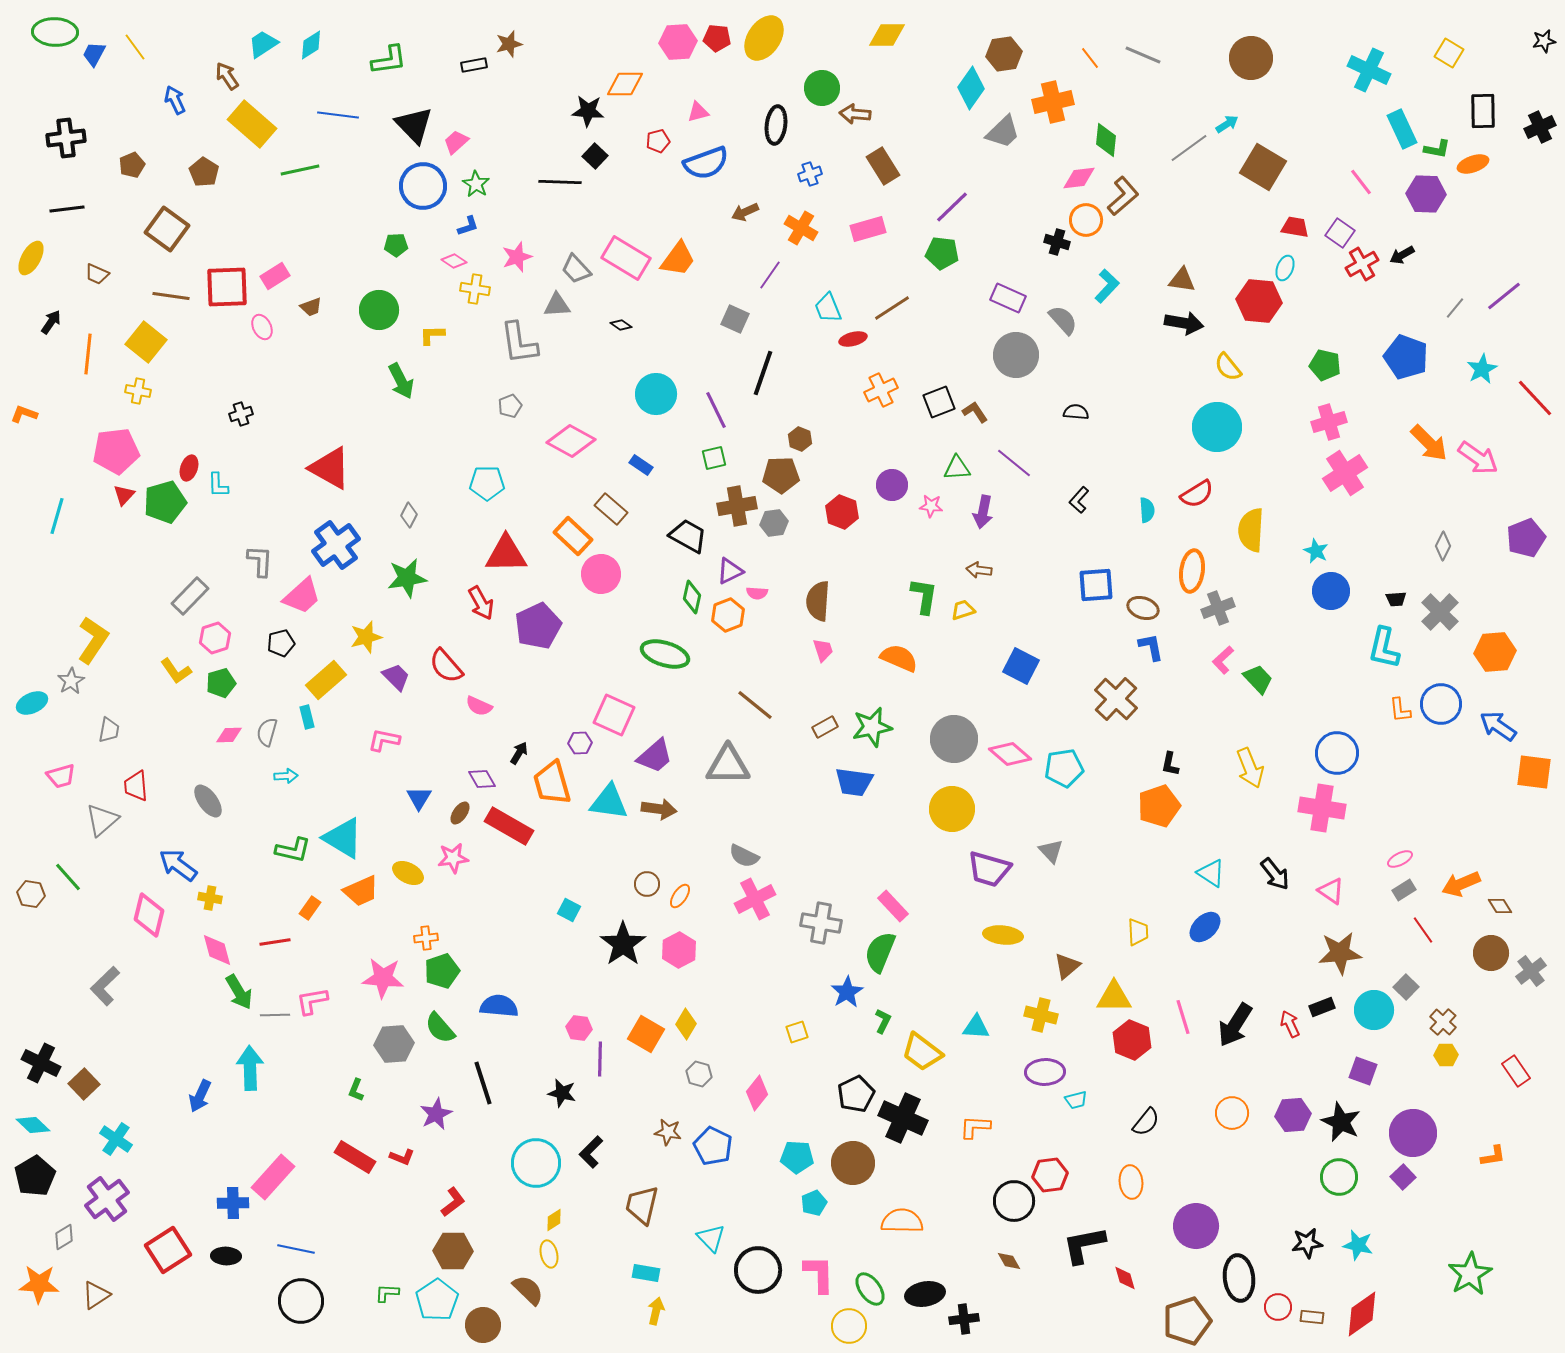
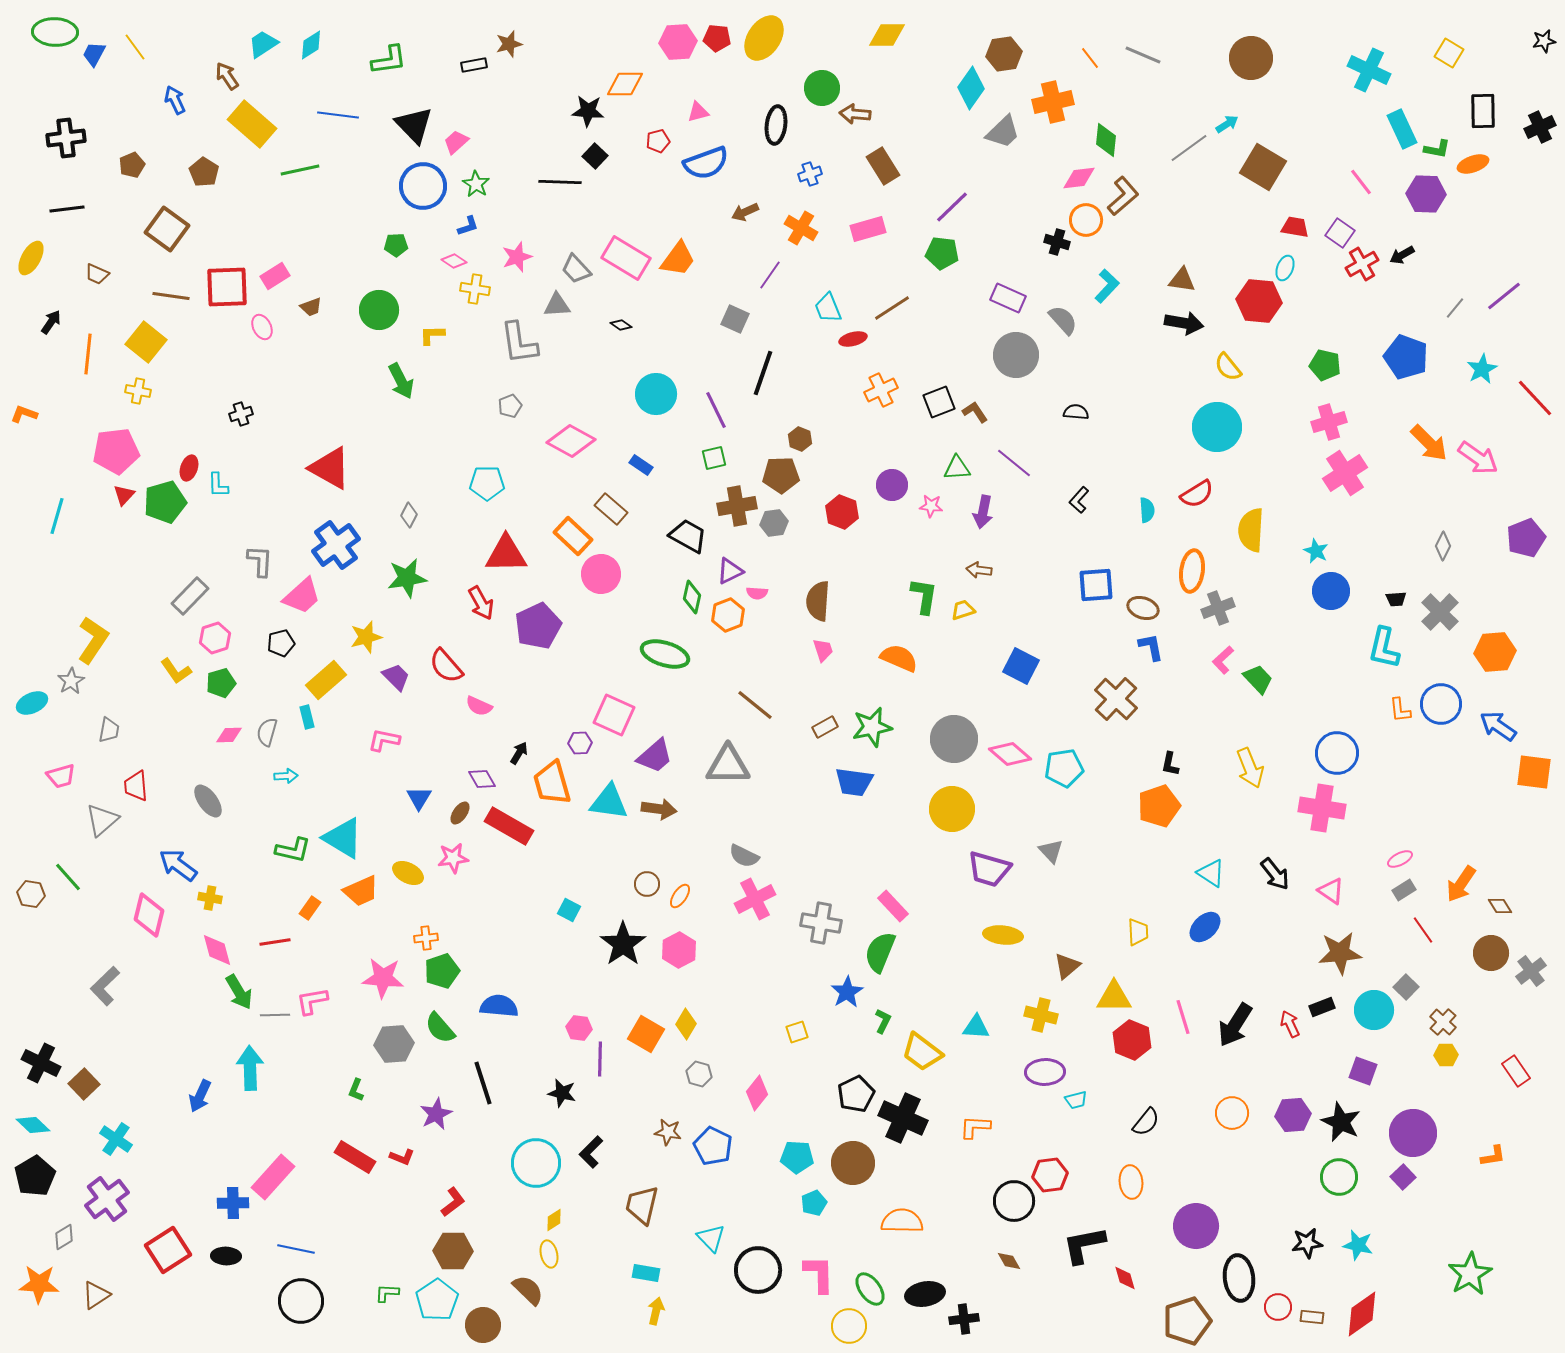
orange arrow at (1461, 884): rotated 33 degrees counterclockwise
